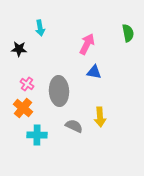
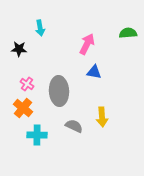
green semicircle: rotated 84 degrees counterclockwise
yellow arrow: moved 2 px right
